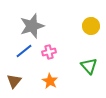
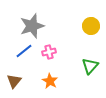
green triangle: moved 1 px right; rotated 24 degrees clockwise
